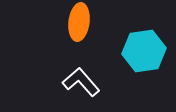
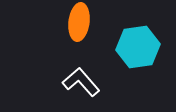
cyan hexagon: moved 6 px left, 4 px up
